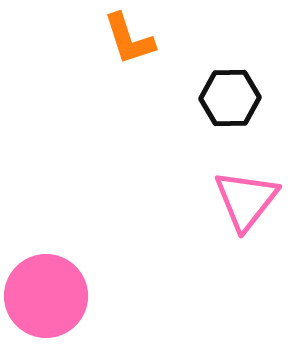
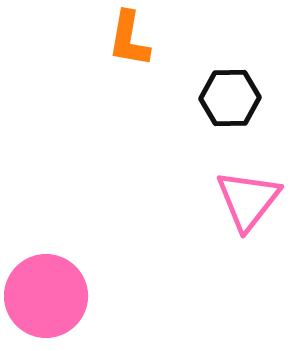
orange L-shape: rotated 28 degrees clockwise
pink triangle: moved 2 px right
